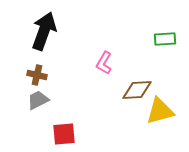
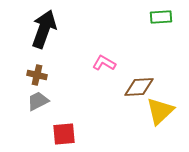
black arrow: moved 2 px up
green rectangle: moved 4 px left, 22 px up
pink L-shape: rotated 90 degrees clockwise
brown diamond: moved 2 px right, 3 px up
gray trapezoid: moved 1 px down
yellow triangle: rotated 28 degrees counterclockwise
